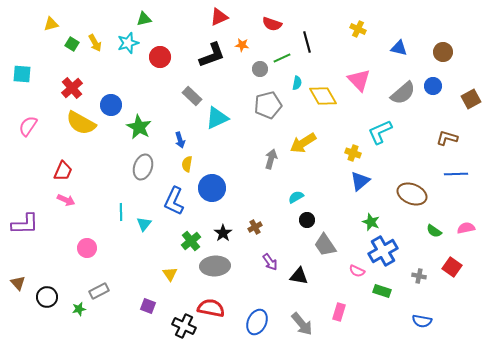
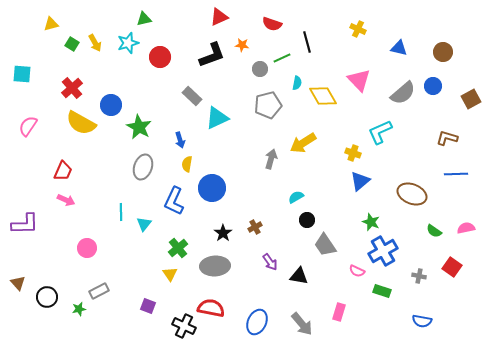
green cross at (191, 241): moved 13 px left, 7 px down
